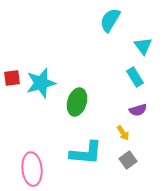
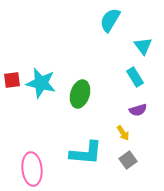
red square: moved 2 px down
cyan star: rotated 28 degrees clockwise
green ellipse: moved 3 px right, 8 px up
